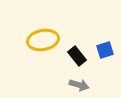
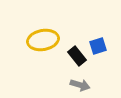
blue square: moved 7 px left, 4 px up
gray arrow: moved 1 px right
